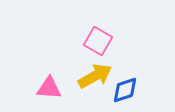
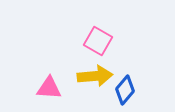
yellow arrow: rotated 24 degrees clockwise
blue diamond: rotated 32 degrees counterclockwise
